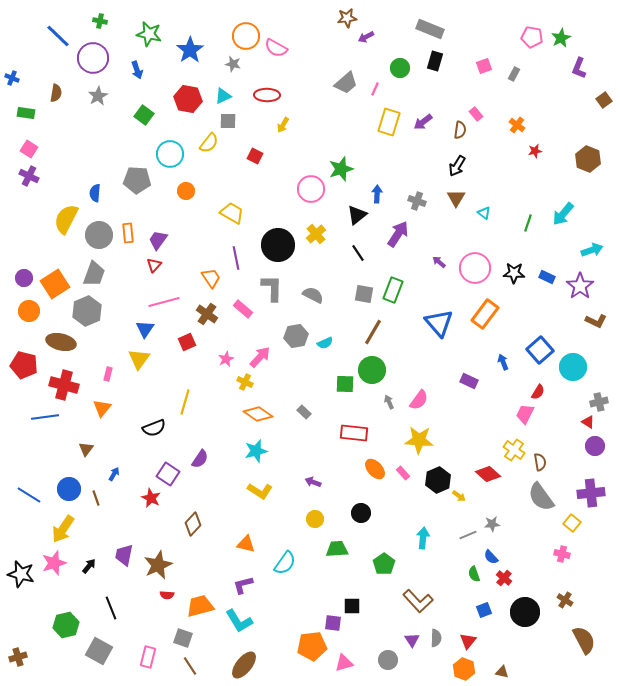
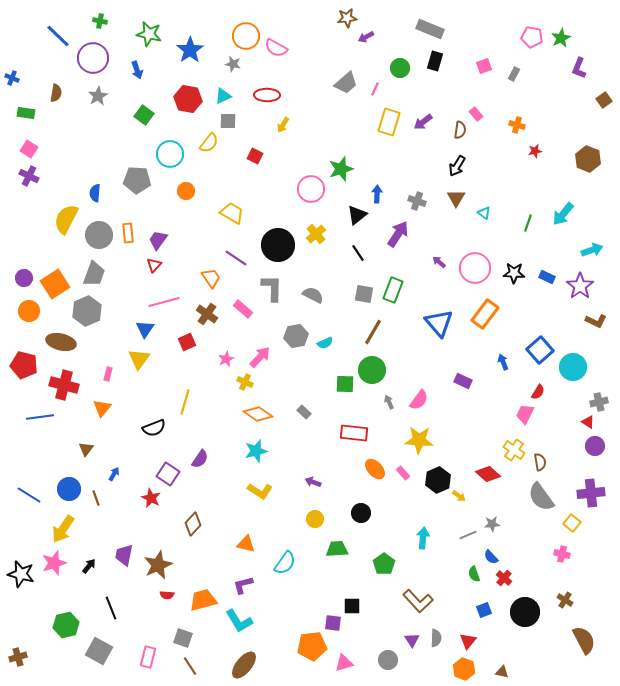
orange cross at (517, 125): rotated 21 degrees counterclockwise
purple line at (236, 258): rotated 45 degrees counterclockwise
purple rectangle at (469, 381): moved 6 px left
blue line at (45, 417): moved 5 px left
orange trapezoid at (200, 606): moved 3 px right, 6 px up
